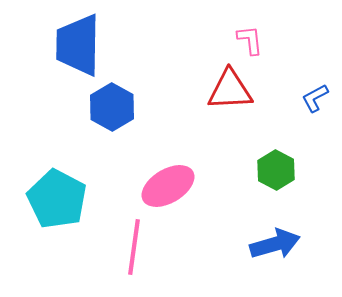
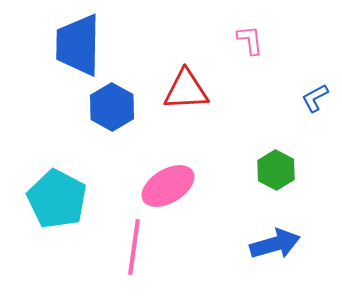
red triangle: moved 44 px left
